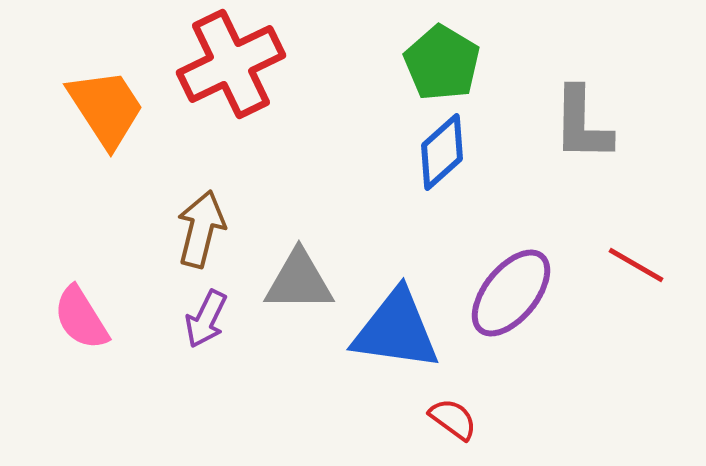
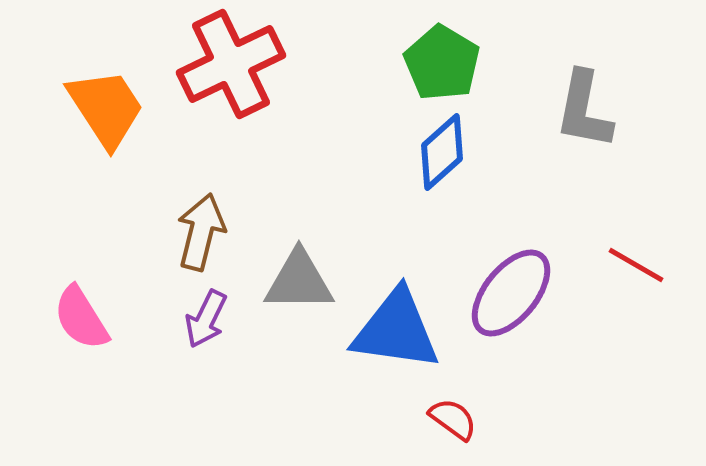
gray L-shape: moved 2 px right, 14 px up; rotated 10 degrees clockwise
brown arrow: moved 3 px down
